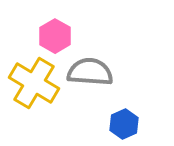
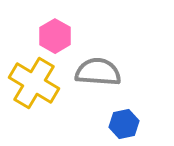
gray semicircle: moved 8 px right
blue hexagon: rotated 12 degrees clockwise
